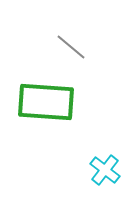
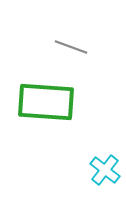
gray line: rotated 20 degrees counterclockwise
